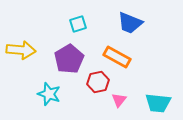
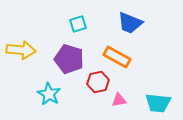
purple pentagon: rotated 24 degrees counterclockwise
cyan star: rotated 10 degrees clockwise
pink triangle: rotated 42 degrees clockwise
